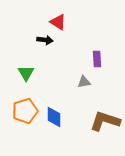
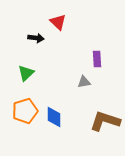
red triangle: rotated 12 degrees clockwise
black arrow: moved 9 px left, 2 px up
green triangle: rotated 18 degrees clockwise
